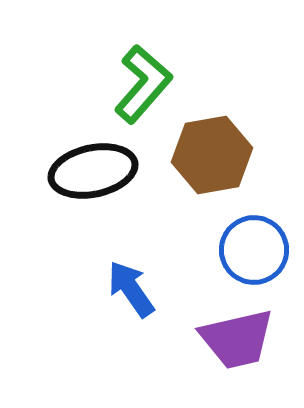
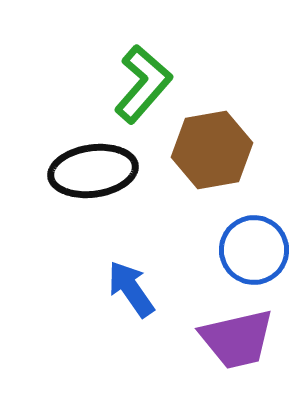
brown hexagon: moved 5 px up
black ellipse: rotated 4 degrees clockwise
